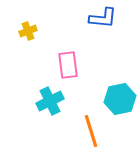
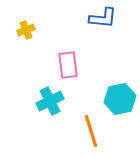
yellow cross: moved 2 px left, 1 px up
